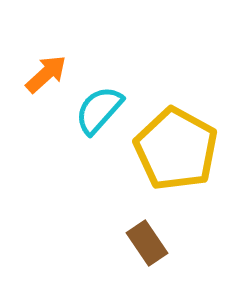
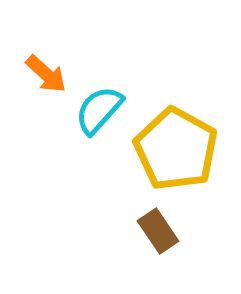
orange arrow: rotated 84 degrees clockwise
brown rectangle: moved 11 px right, 12 px up
